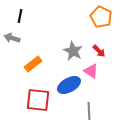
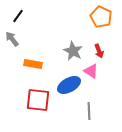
black line: moved 2 px left; rotated 24 degrees clockwise
gray arrow: moved 1 px down; rotated 35 degrees clockwise
red arrow: rotated 24 degrees clockwise
orange rectangle: rotated 48 degrees clockwise
